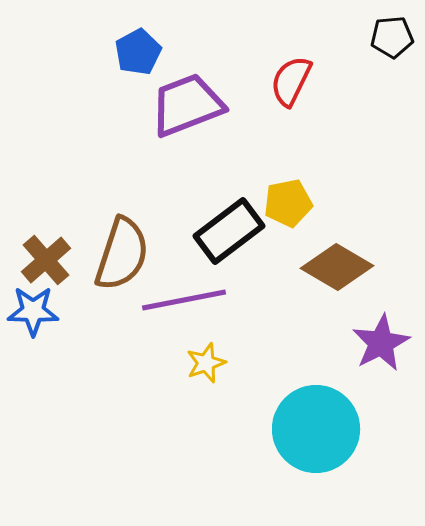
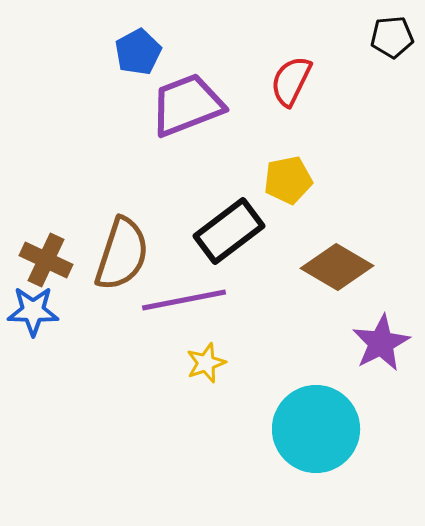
yellow pentagon: moved 23 px up
brown cross: rotated 24 degrees counterclockwise
